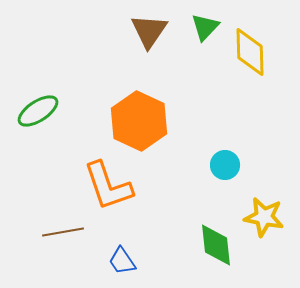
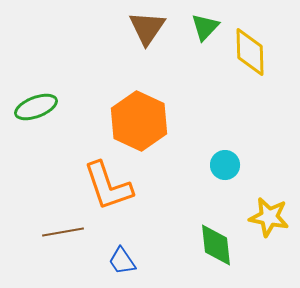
brown triangle: moved 2 px left, 3 px up
green ellipse: moved 2 px left, 4 px up; rotated 12 degrees clockwise
yellow star: moved 5 px right
